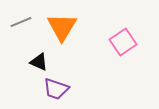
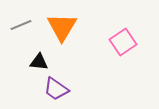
gray line: moved 3 px down
black triangle: rotated 18 degrees counterclockwise
purple trapezoid: rotated 16 degrees clockwise
